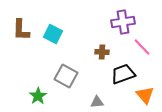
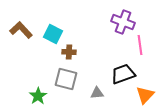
purple cross: rotated 30 degrees clockwise
brown L-shape: rotated 135 degrees clockwise
pink line: moved 2 px left, 2 px up; rotated 36 degrees clockwise
brown cross: moved 33 px left
gray square: moved 3 px down; rotated 15 degrees counterclockwise
orange triangle: rotated 24 degrees clockwise
gray triangle: moved 9 px up
